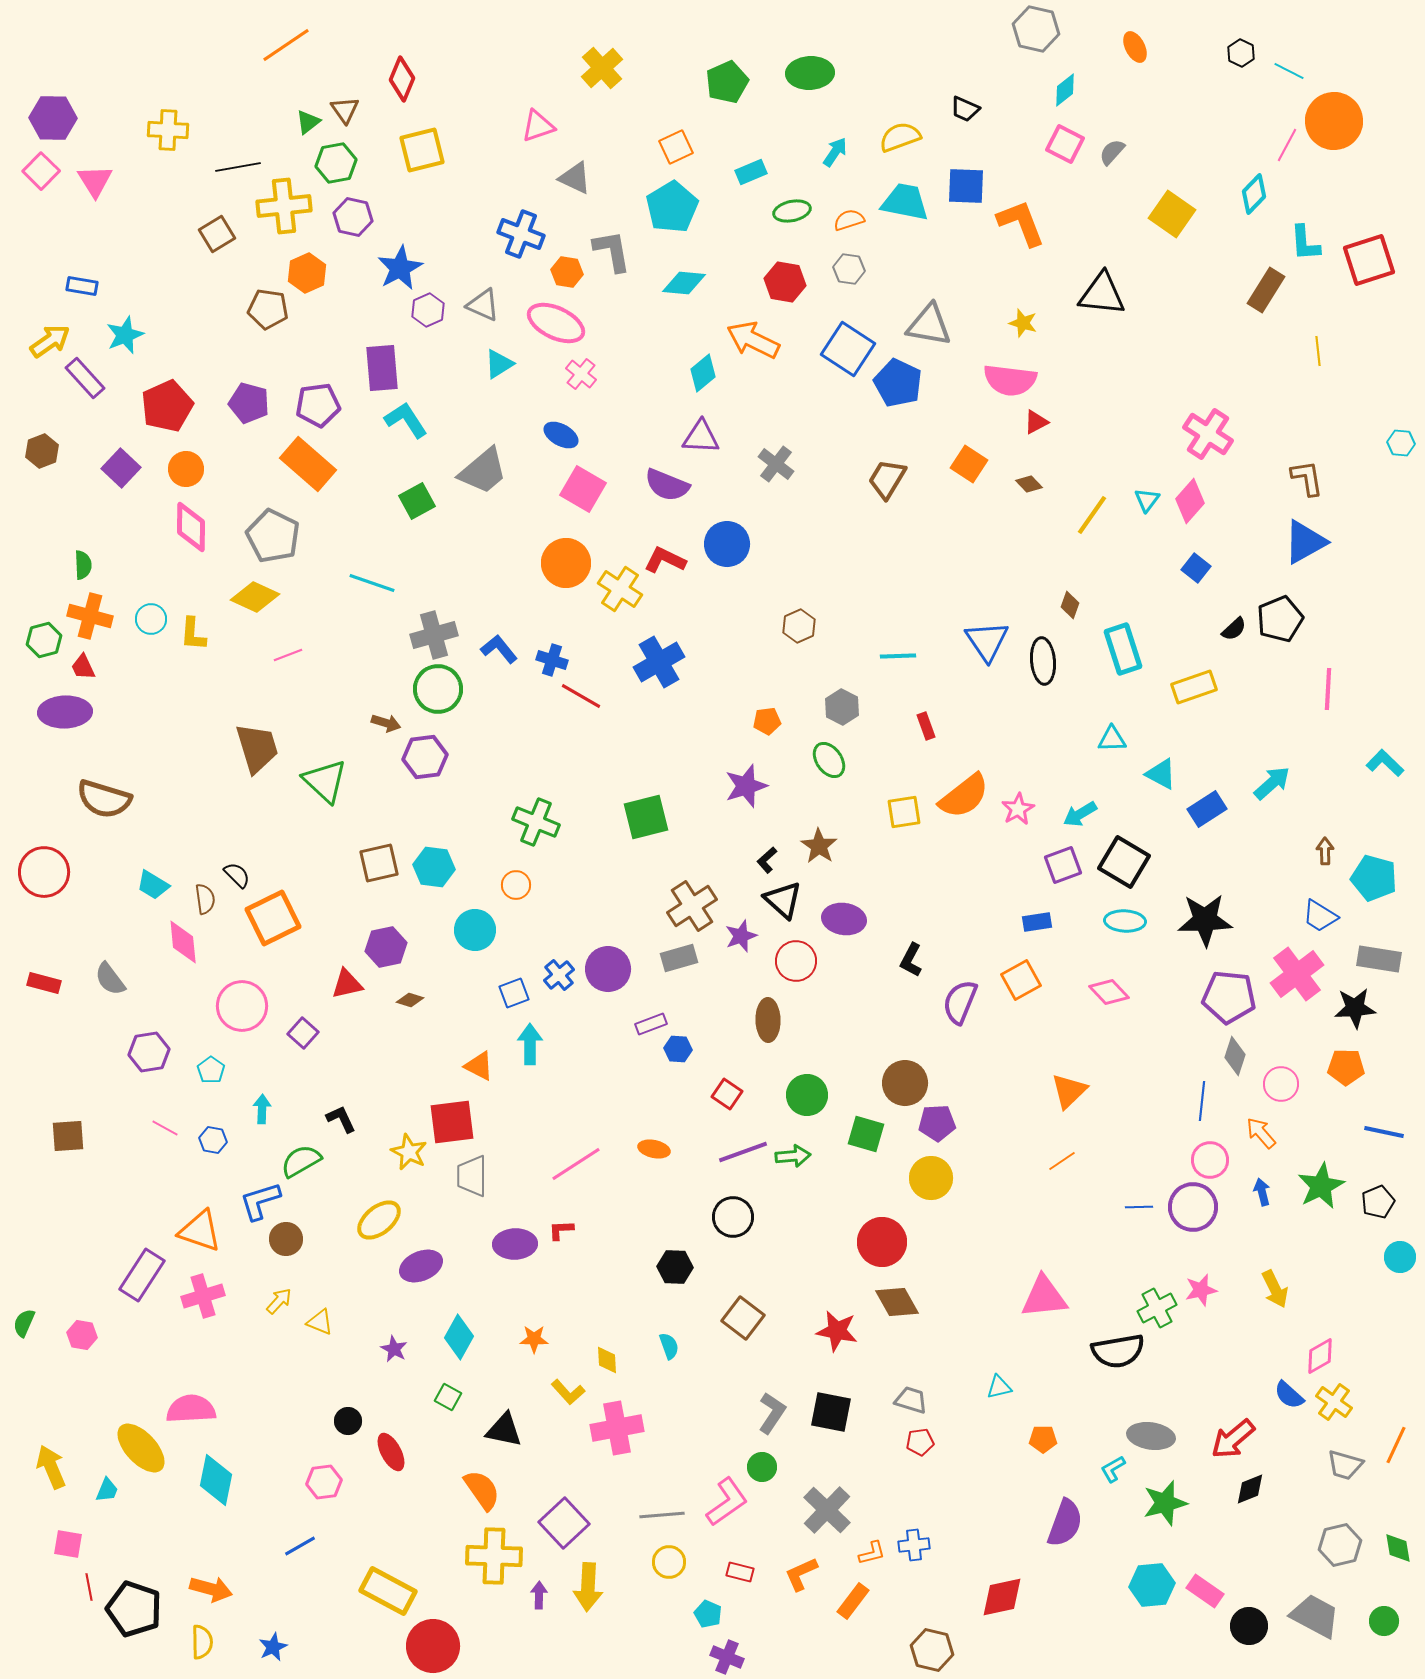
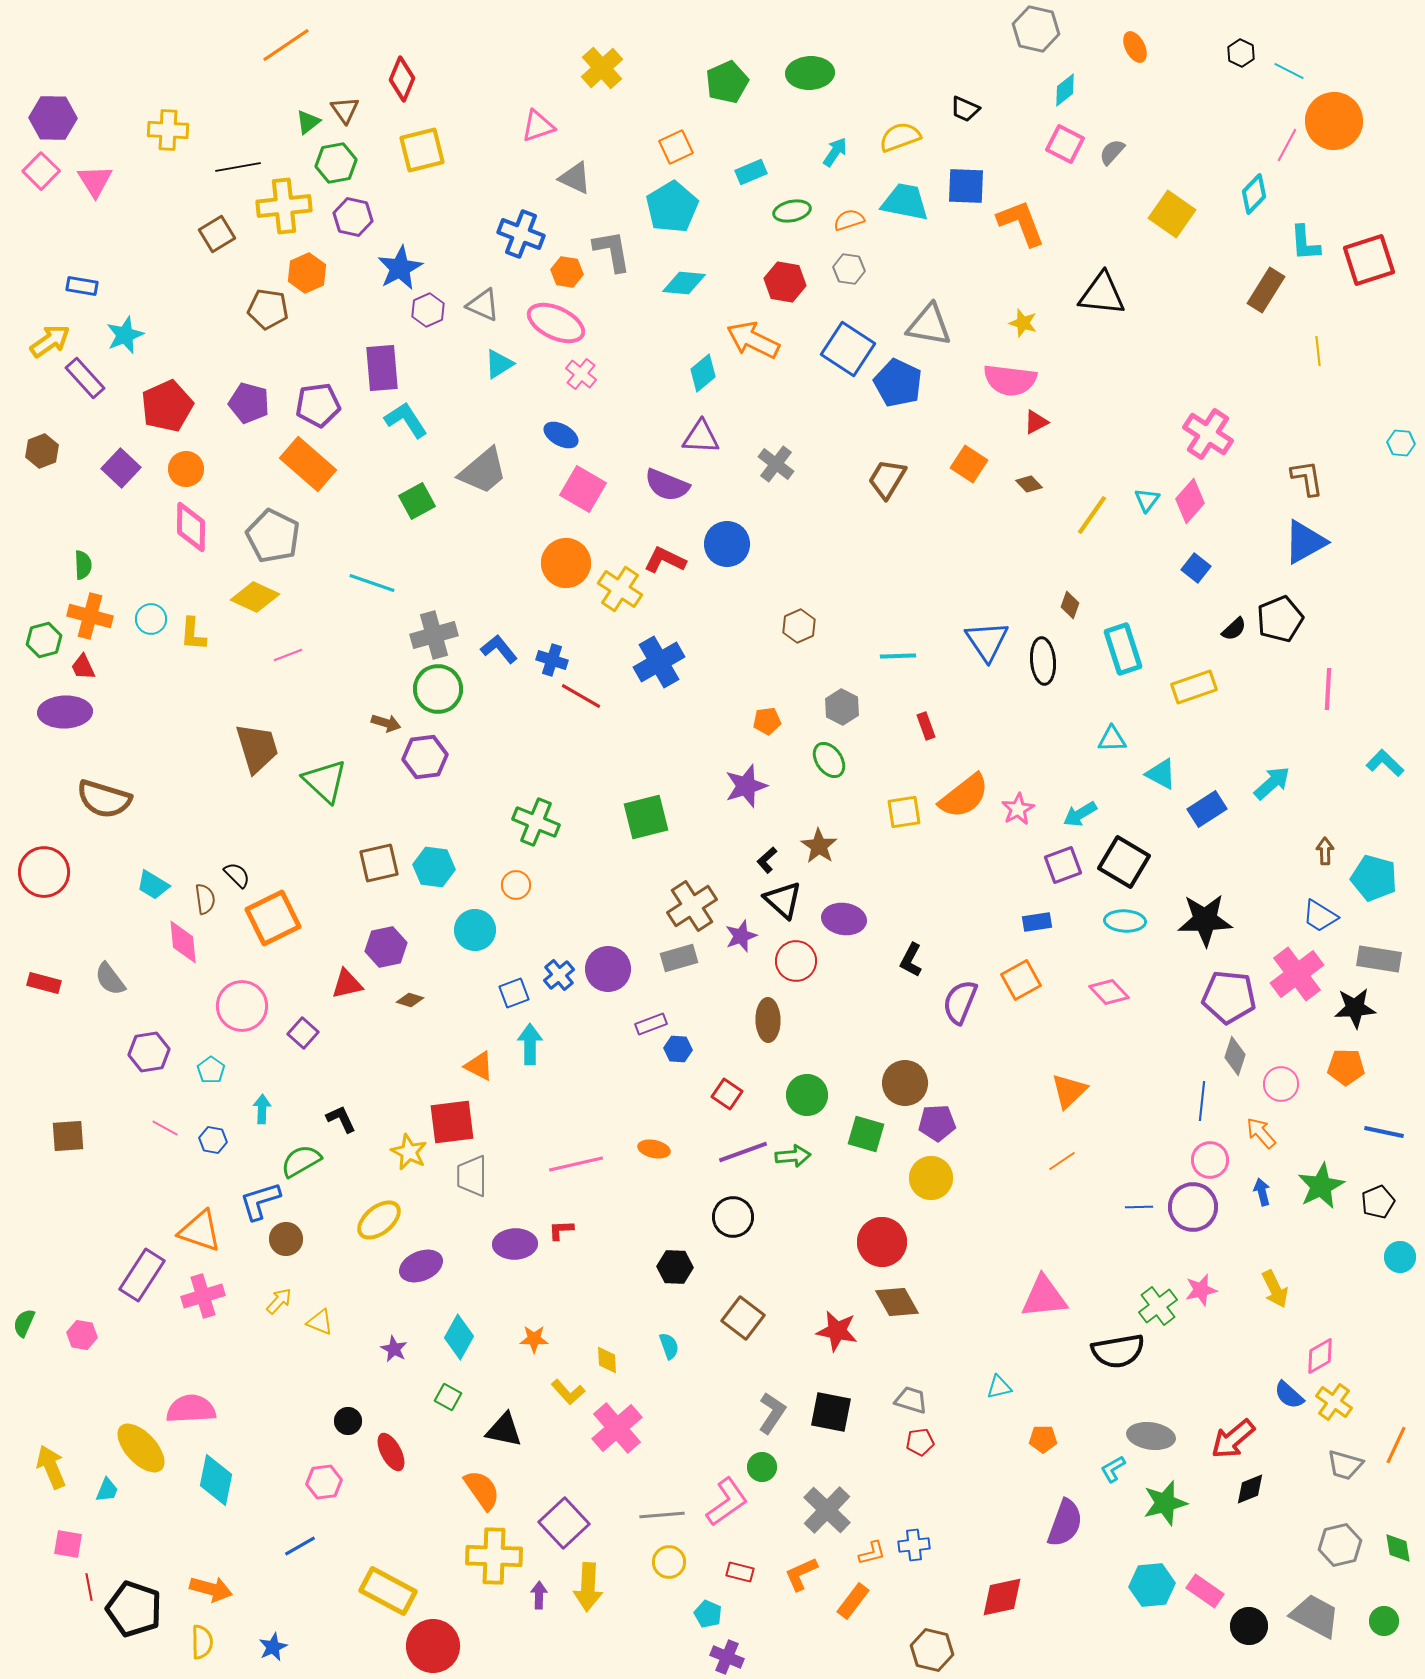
pink line at (576, 1164): rotated 20 degrees clockwise
green cross at (1157, 1308): moved 1 px right, 2 px up; rotated 9 degrees counterclockwise
pink cross at (617, 1428): rotated 30 degrees counterclockwise
